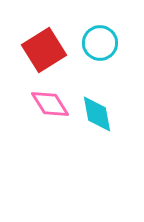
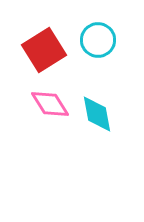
cyan circle: moved 2 px left, 3 px up
